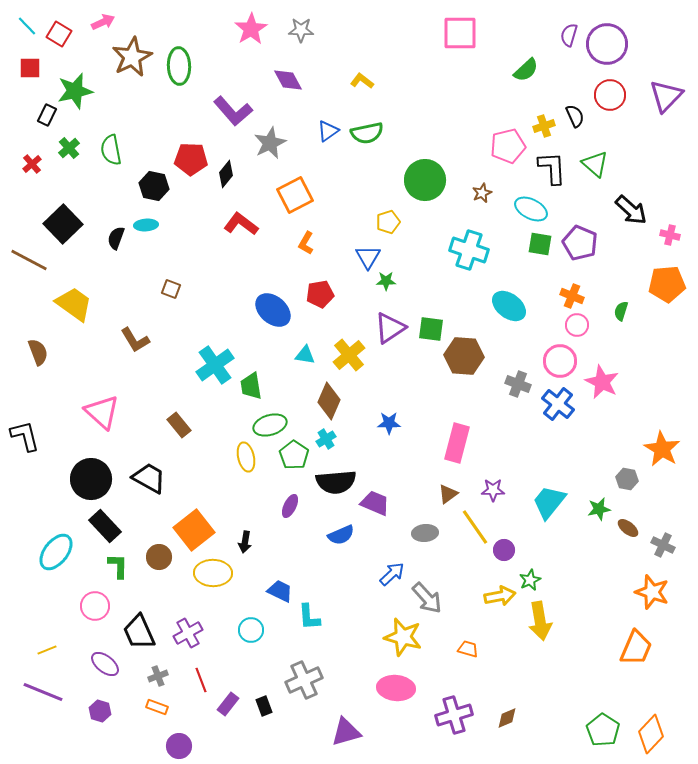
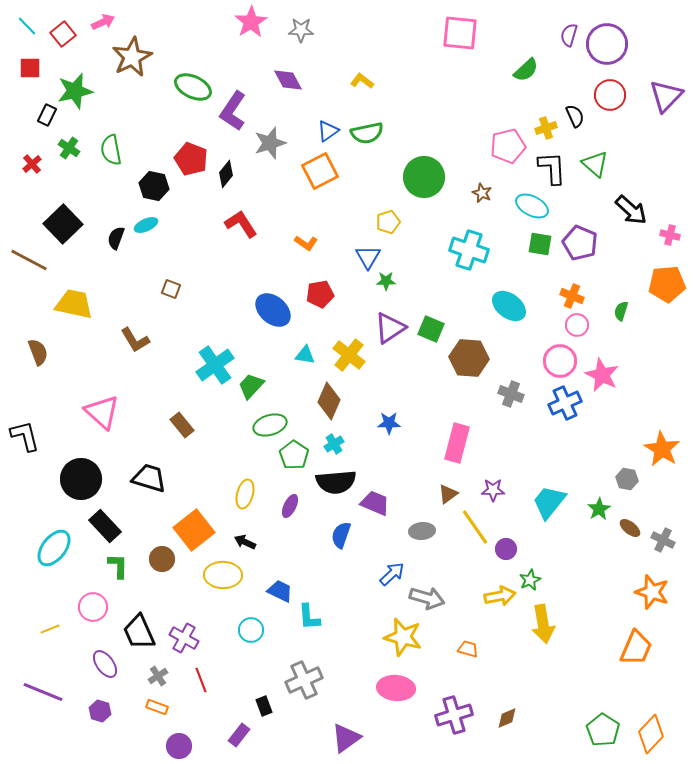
pink star at (251, 29): moved 7 px up
pink square at (460, 33): rotated 6 degrees clockwise
red square at (59, 34): moved 4 px right; rotated 20 degrees clockwise
green ellipse at (179, 66): moved 14 px right, 21 px down; rotated 63 degrees counterclockwise
purple L-shape at (233, 111): rotated 75 degrees clockwise
yellow cross at (544, 126): moved 2 px right, 2 px down
gray star at (270, 143): rotated 8 degrees clockwise
green cross at (69, 148): rotated 15 degrees counterclockwise
red pentagon at (191, 159): rotated 20 degrees clockwise
green circle at (425, 180): moved 1 px left, 3 px up
brown star at (482, 193): rotated 24 degrees counterclockwise
orange square at (295, 195): moved 25 px right, 24 px up
cyan ellipse at (531, 209): moved 1 px right, 3 px up
red L-shape at (241, 224): rotated 20 degrees clockwise
cyan ellipse at (146, 225): rotated 20 degrees counterclockwise
orange L-shape at (306, 243): rotated 85 degrees counterclockwise
yellow trapezoid at (74, 304): rotated 24 degrees counterclockwise
green square at (431, 329): rotated 16 degrees clockwise
yellow cross at (349, 355): rotated 12 degrees counterclockwise
brown hexagon at (464, 356): moved 5 px right, 2 px down
pink star at (602, 382): moved 7 px up
gray cross at (518, 384): moved 7 px left, 10 px down
green trapezoid at (251, 386): rotated 52 degrees clockwise
blue cross at (558, 404): moved 7 px right, 1 px up; rotated 28 degrees clockwise
brown rectangle at (179, 425): moved 3 px right
cyan cross at (326, 439): moved 8 px right, 5 px down
yellow ellipse at (246, 457): moved 1 px left, 37 px down; rotated 28 degrees clockwise
black trapezoid at (149, 478): rotated 12 degrees counterclockwise
black circle at (91, 479): moved 10 px left
green star at (599, 509): rotated 20 degrees counterclockwise
brown ellipse at (628, 528): moved 2 px right
gray ellipse at (425, 533): moved 3 px left, 2 px up
blue semicircle at (341, 535): rotated 132 degrees clockwise
black arrow at (245, 542): rotated 105 degrees clockwise
gray cross at (663, 545): moved 5 px up
purple circle at (504, 550): moved 2 px right, 1 px up
cyan ellipse at (56, 552): moved 2 px left, 4 px up
brown circle at (159, 557): moved 3 px right, 2 px down
yellow ellipse at (213, 573): moved 10 px right, 2 px down
gray arrow at (427, 598): rotated 32 degrees counterclockwise
pink circle at (95, 606): moved 2 px left, 1 px down
yellow arrow at (540, 621): moved 3 px right, 3 px down
purple cross at (188, 633): moved 4 px left, 5 px down; rotated 32 degrees counterclockwise
yellow line at (47, 650): moved 3 px right, 21 px up
purple ellipse at (105, 664): rotated 16 degrees clockwise
gray cross at (158, 676): rotated 12 degrees counterclockwise
purple rectangle at (228, 704): moved 11 px right, 31 px down
purple triangle at (346, 732): moved 6 px down; rotated 20 degrees counterclockwise
